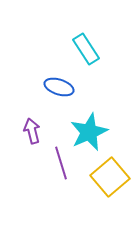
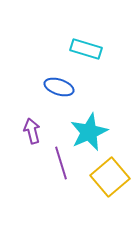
cyan rectangle: rotated 40 degrees counterclockwise
